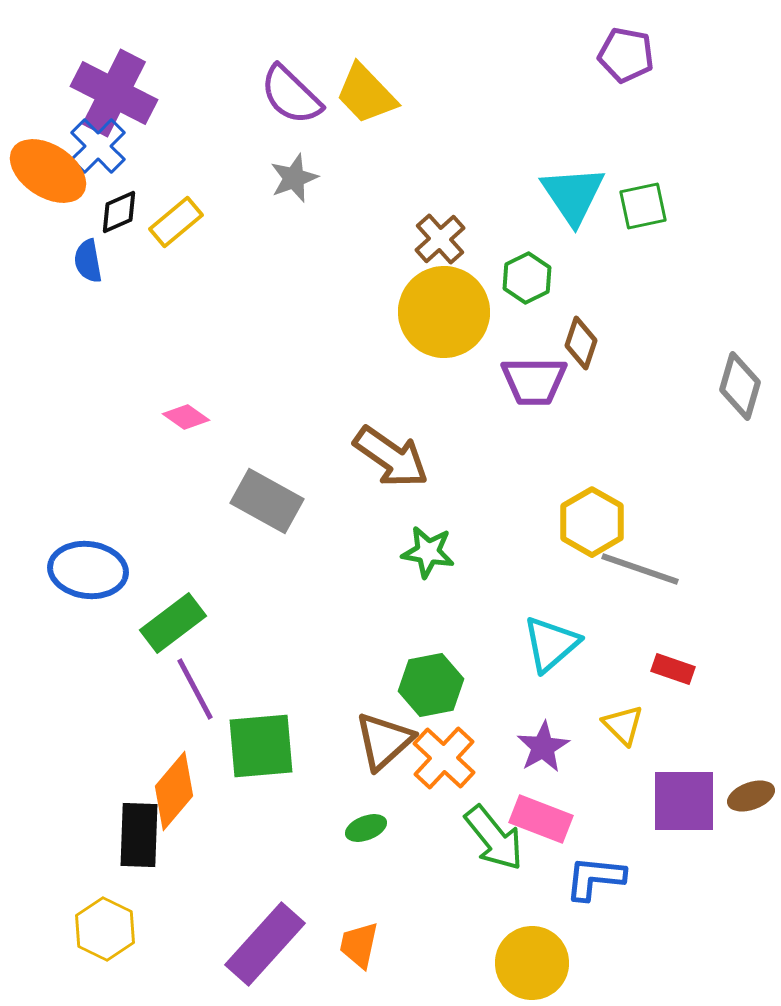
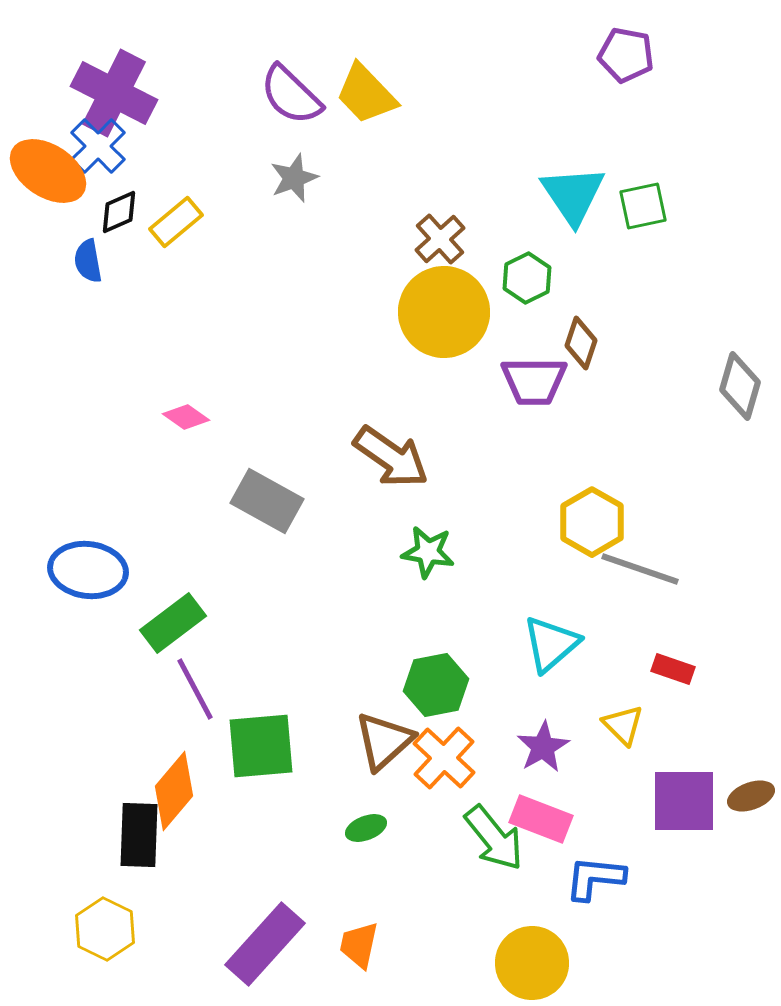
green hexagon at (431, 685): moved 5 px right
